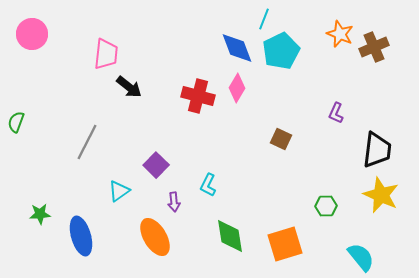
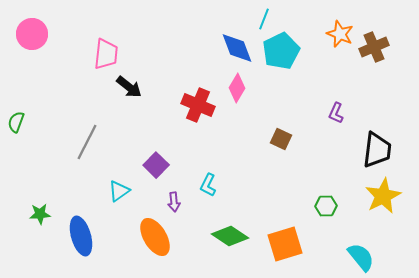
red cross: moved 9 px down; rotated 8 degrees clockwise
yellow star: moved 2 px right, 1 px down; rotated 21 degrees clockwise
green diamond: rotated 48 degrees counterclockwise
